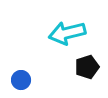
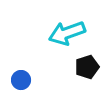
cyan arrow: rotated 6 degrees counterclockwise
